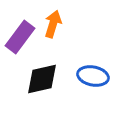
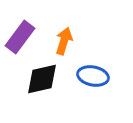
orange arrow: moved 11 px right, 17 px down
